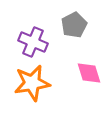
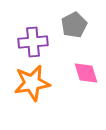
purple cross: rotated 28 degrees counterclockwise
pink diamond: moved 3 px left
